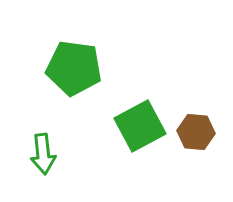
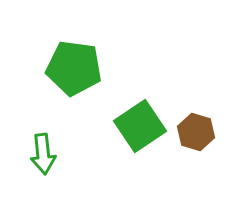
green square: rotated 6 degrees counterclockwise
brown hexagon: rotated 12 degrees clockwise
